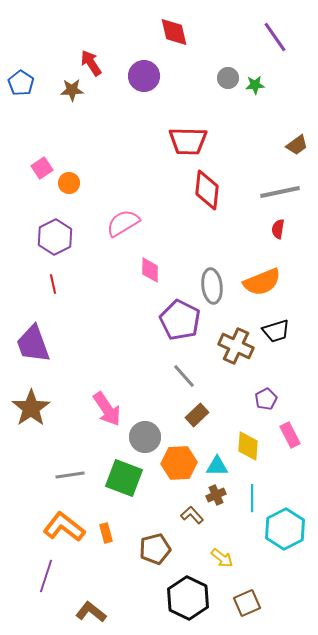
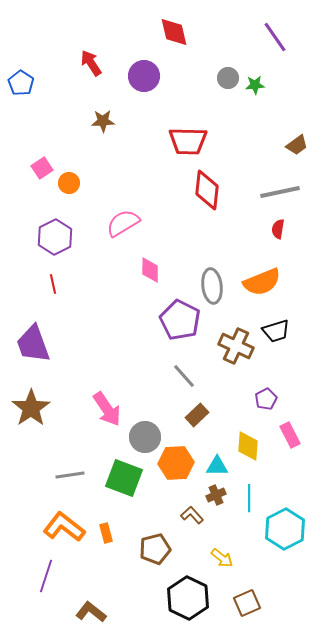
brown star at (72, 90): moved 31 px right, 31 px down
orange hexagon at (179, 463): moved 3 px left
cyan line at (252, 498): moved 3 px left
